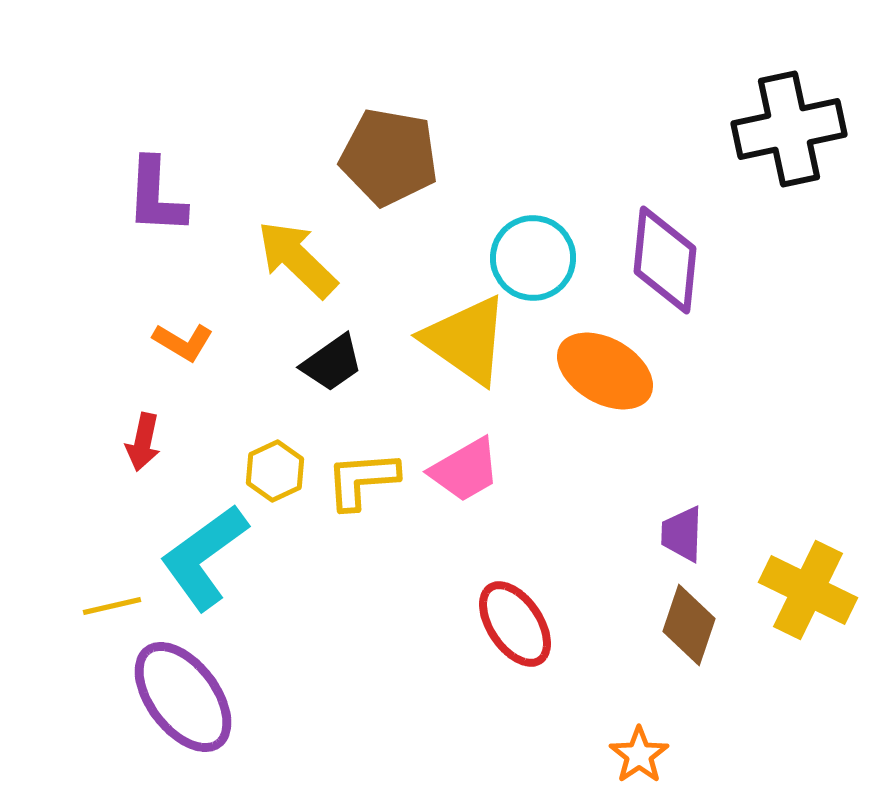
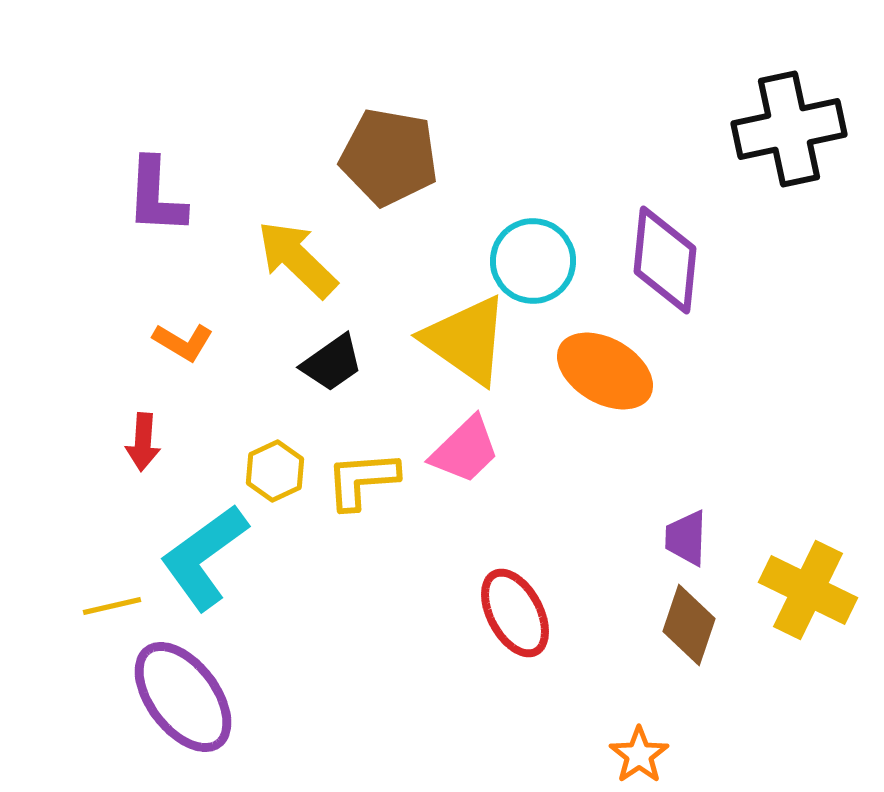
cyan circle: moved 3 px down
red arrow: rotated 8 degrees counterclockwise
pink trapezoid: moved 20 px up; rotated 14 degrees counterclockwise
purple trapezoid: moved 4 px right, 4 px down
red ellipse: moved 11 px up; rotated 6 degrees clockwise
